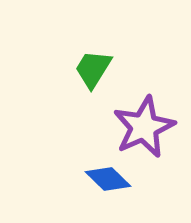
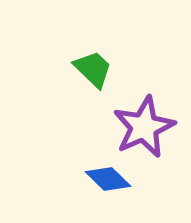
green trapezoid: rotated 102 degrees clockwise
